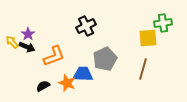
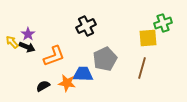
green cross: rotated 12 degrees counterclockwise
brown line: moved 1 px left, 1 px up
orange star: rotated 12 degrees counterclockwise
